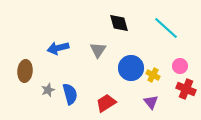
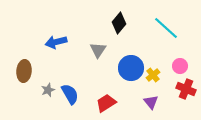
black diamond: rotated 55 degrees clockwise
blue arrow: moved 2 px left, 6 px up
brown ellipse: moved 1 px left
yellow cross: rotated 24 degrees clockwise
blue semicircle: rotated 15 degrees counterclockwise
